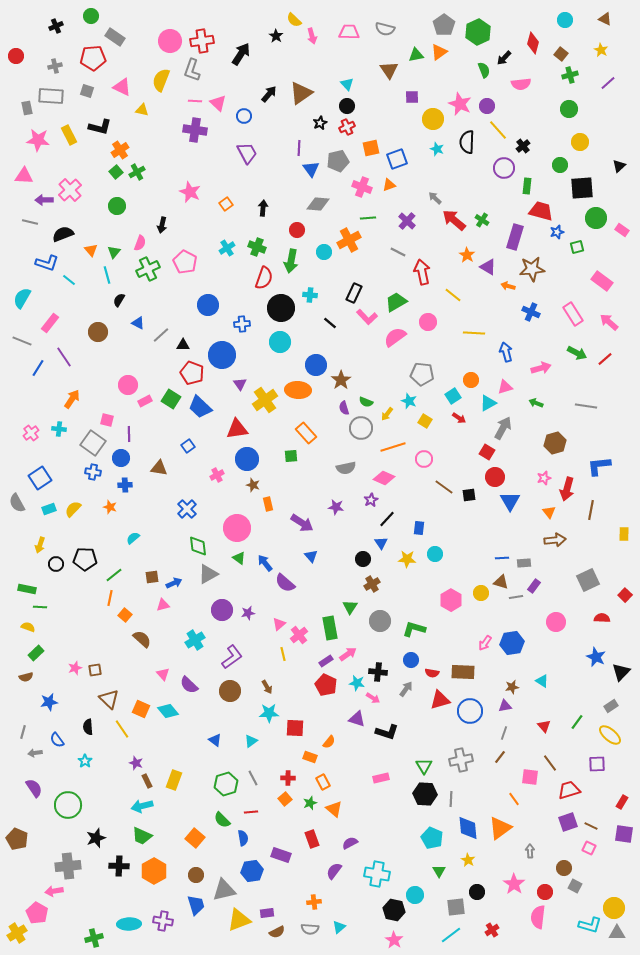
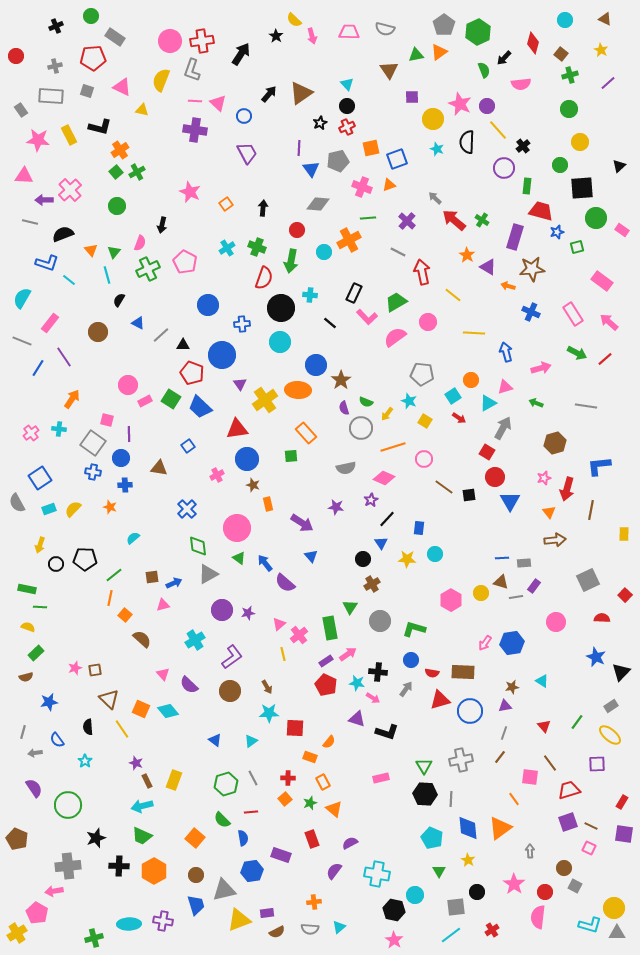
gray rectangle at (27, 108): moved 6 px left, 2 px down; rotated 24 degrees counterclockwise
